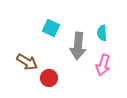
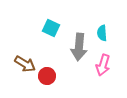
gray arrow: moved 1 px right, 1 px down
brown arrow: moved 2 px left, 2 px down
red circle: moved 2 px left, 2 px up
